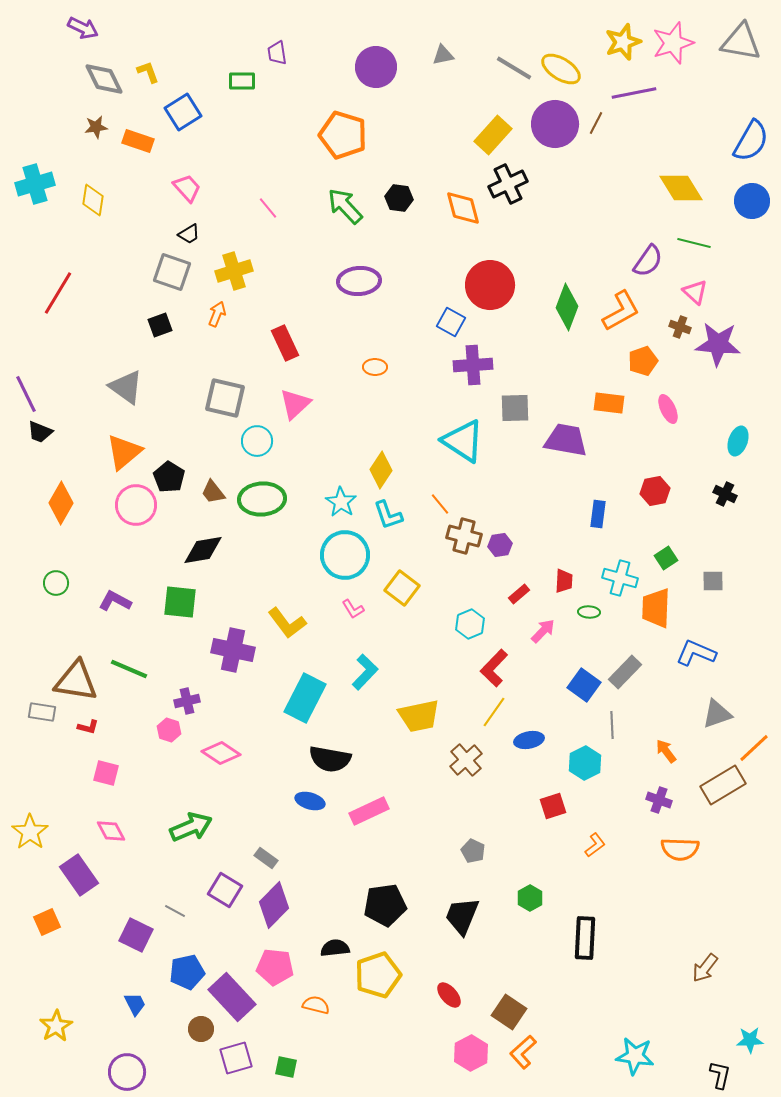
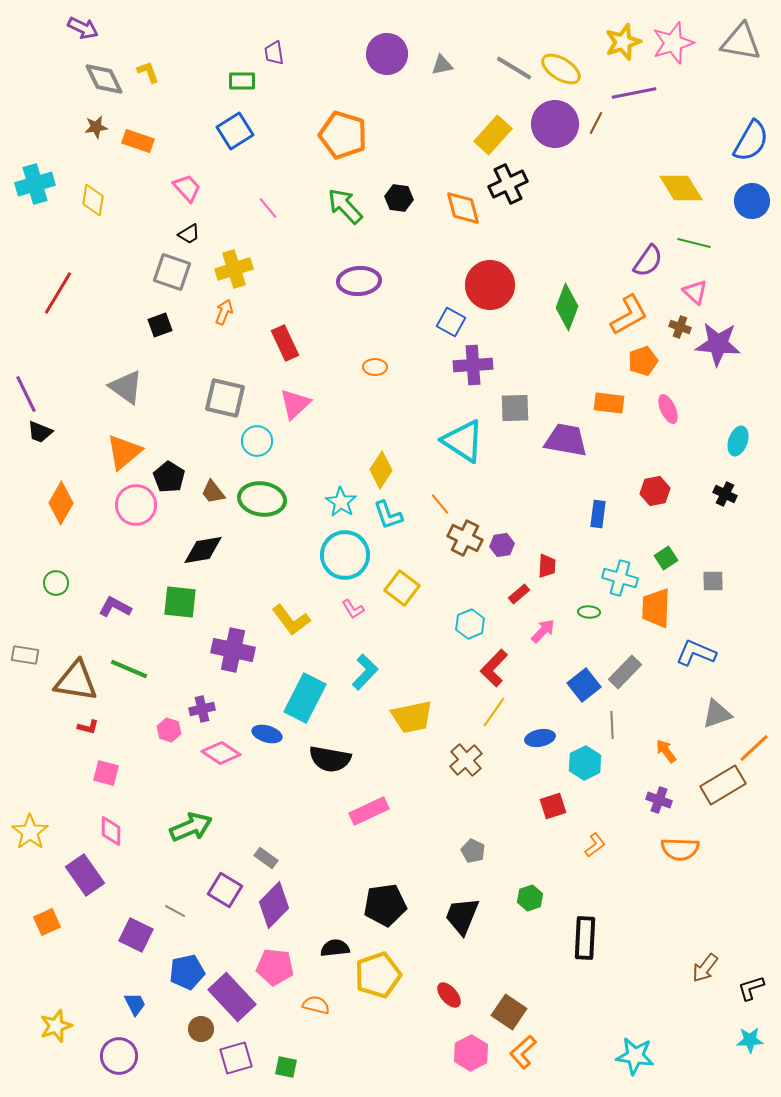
purple trapezoid at (277, 53): moved 3 px left
gray triangle at (443, 55): moved 1 px left, 10 px down
purple circle at (376, 67): moved 11 px right, 13 px up
blue square at (183, 112): moved 52 px right, 19 px down
yellow cross at (234, 271): moved 2 px up
orange L-shape at (621, 311): moved 8 px right, 4 px down
orange arrow at (217, 314): moved 7 px right, 2 px up
green ellipse at (262, 499): rotated 12 degrees clockwise
brown cross at (464, 536): moved 1 px right, 2 px down; rotated 12 degrees clockwise
purple hexagon at (500, 545): moved 2 px right
red trapezoid at (564, 581): moved 17 px left, 15 px up
purple L-shape at (115, 601): moved 6 px down
yellow L-shape at (287, 623): moved 4 px right, 3 px up
blue square at (584, 685): rotated 16 degrees clockwise
purple cross at (187, 701): moved 15 px right, 8 px down
gray rectangle at (42, 712): moved 17 px left, 57 px up
yellow trapezoid at (419, 716): moved 7 px left, 1 px down
blue ellipse at (529, 740): moved 11 px right, 2 px up
blue ellipse at (310, 801): moved 43 px left, 67 px up
pink diamond at (111, 831): rotated 28 degrees clockwise
purple rectangle at (79, 875): moved 6 px right
green hexagon at (530, 898): rotated 10 degrees clockwise
yellow star at (56, 1026): rotated 12 degrees clockwise
purple circle at (127, 1072): moved 8 px left, 16 px up
black L-shape at (720, 1075): moved 31 px right, 87 px up; rotated 120 degrees counterclockwise
